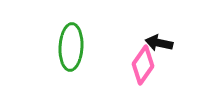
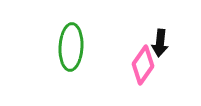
black arrow: moved 1 px right; rotated 96 degrees counterclockwise
